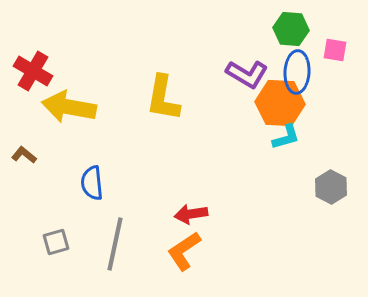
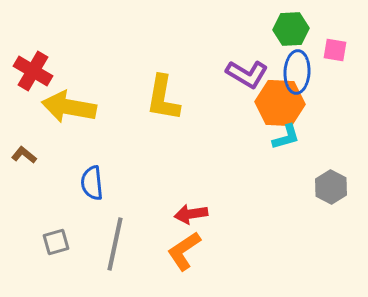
green hexagon: rotated 8 degrees counterclockwise
